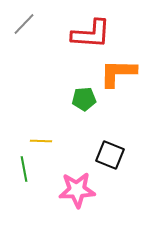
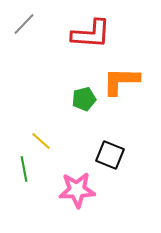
orange L-shape: moved 3 px right, 8 px down
green pentagon: rotated 10 degrees counterclockwise
yellow line: rotated 40 degrees clockwise
